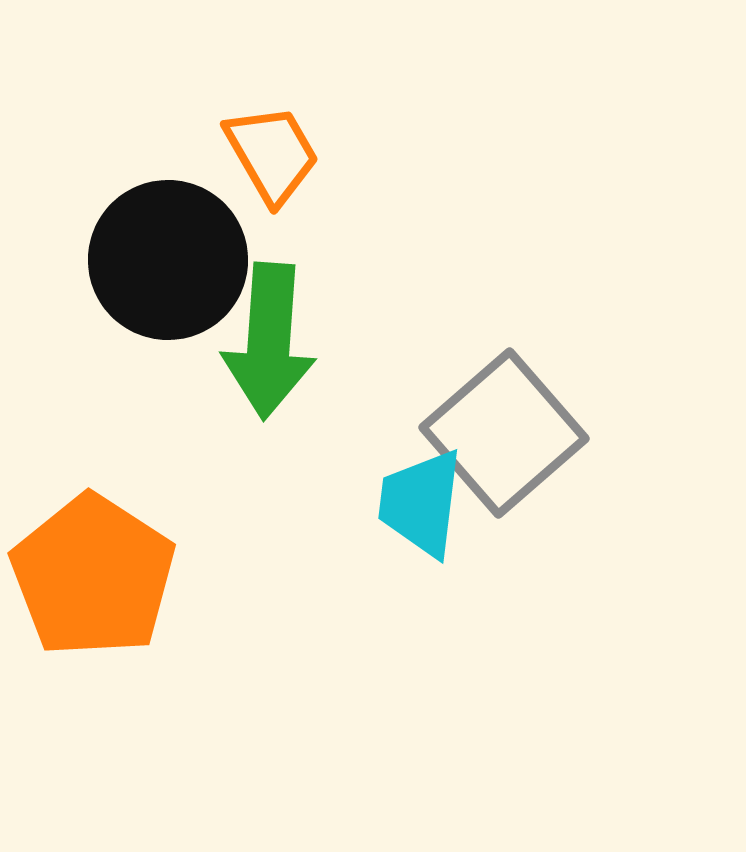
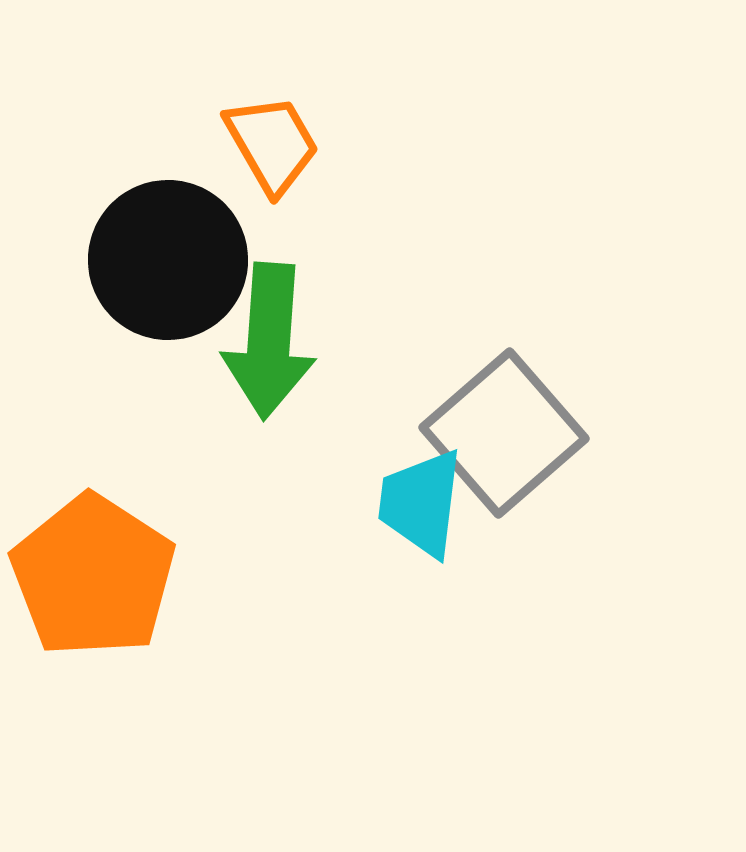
orange trapezoid: moved 10 px up
